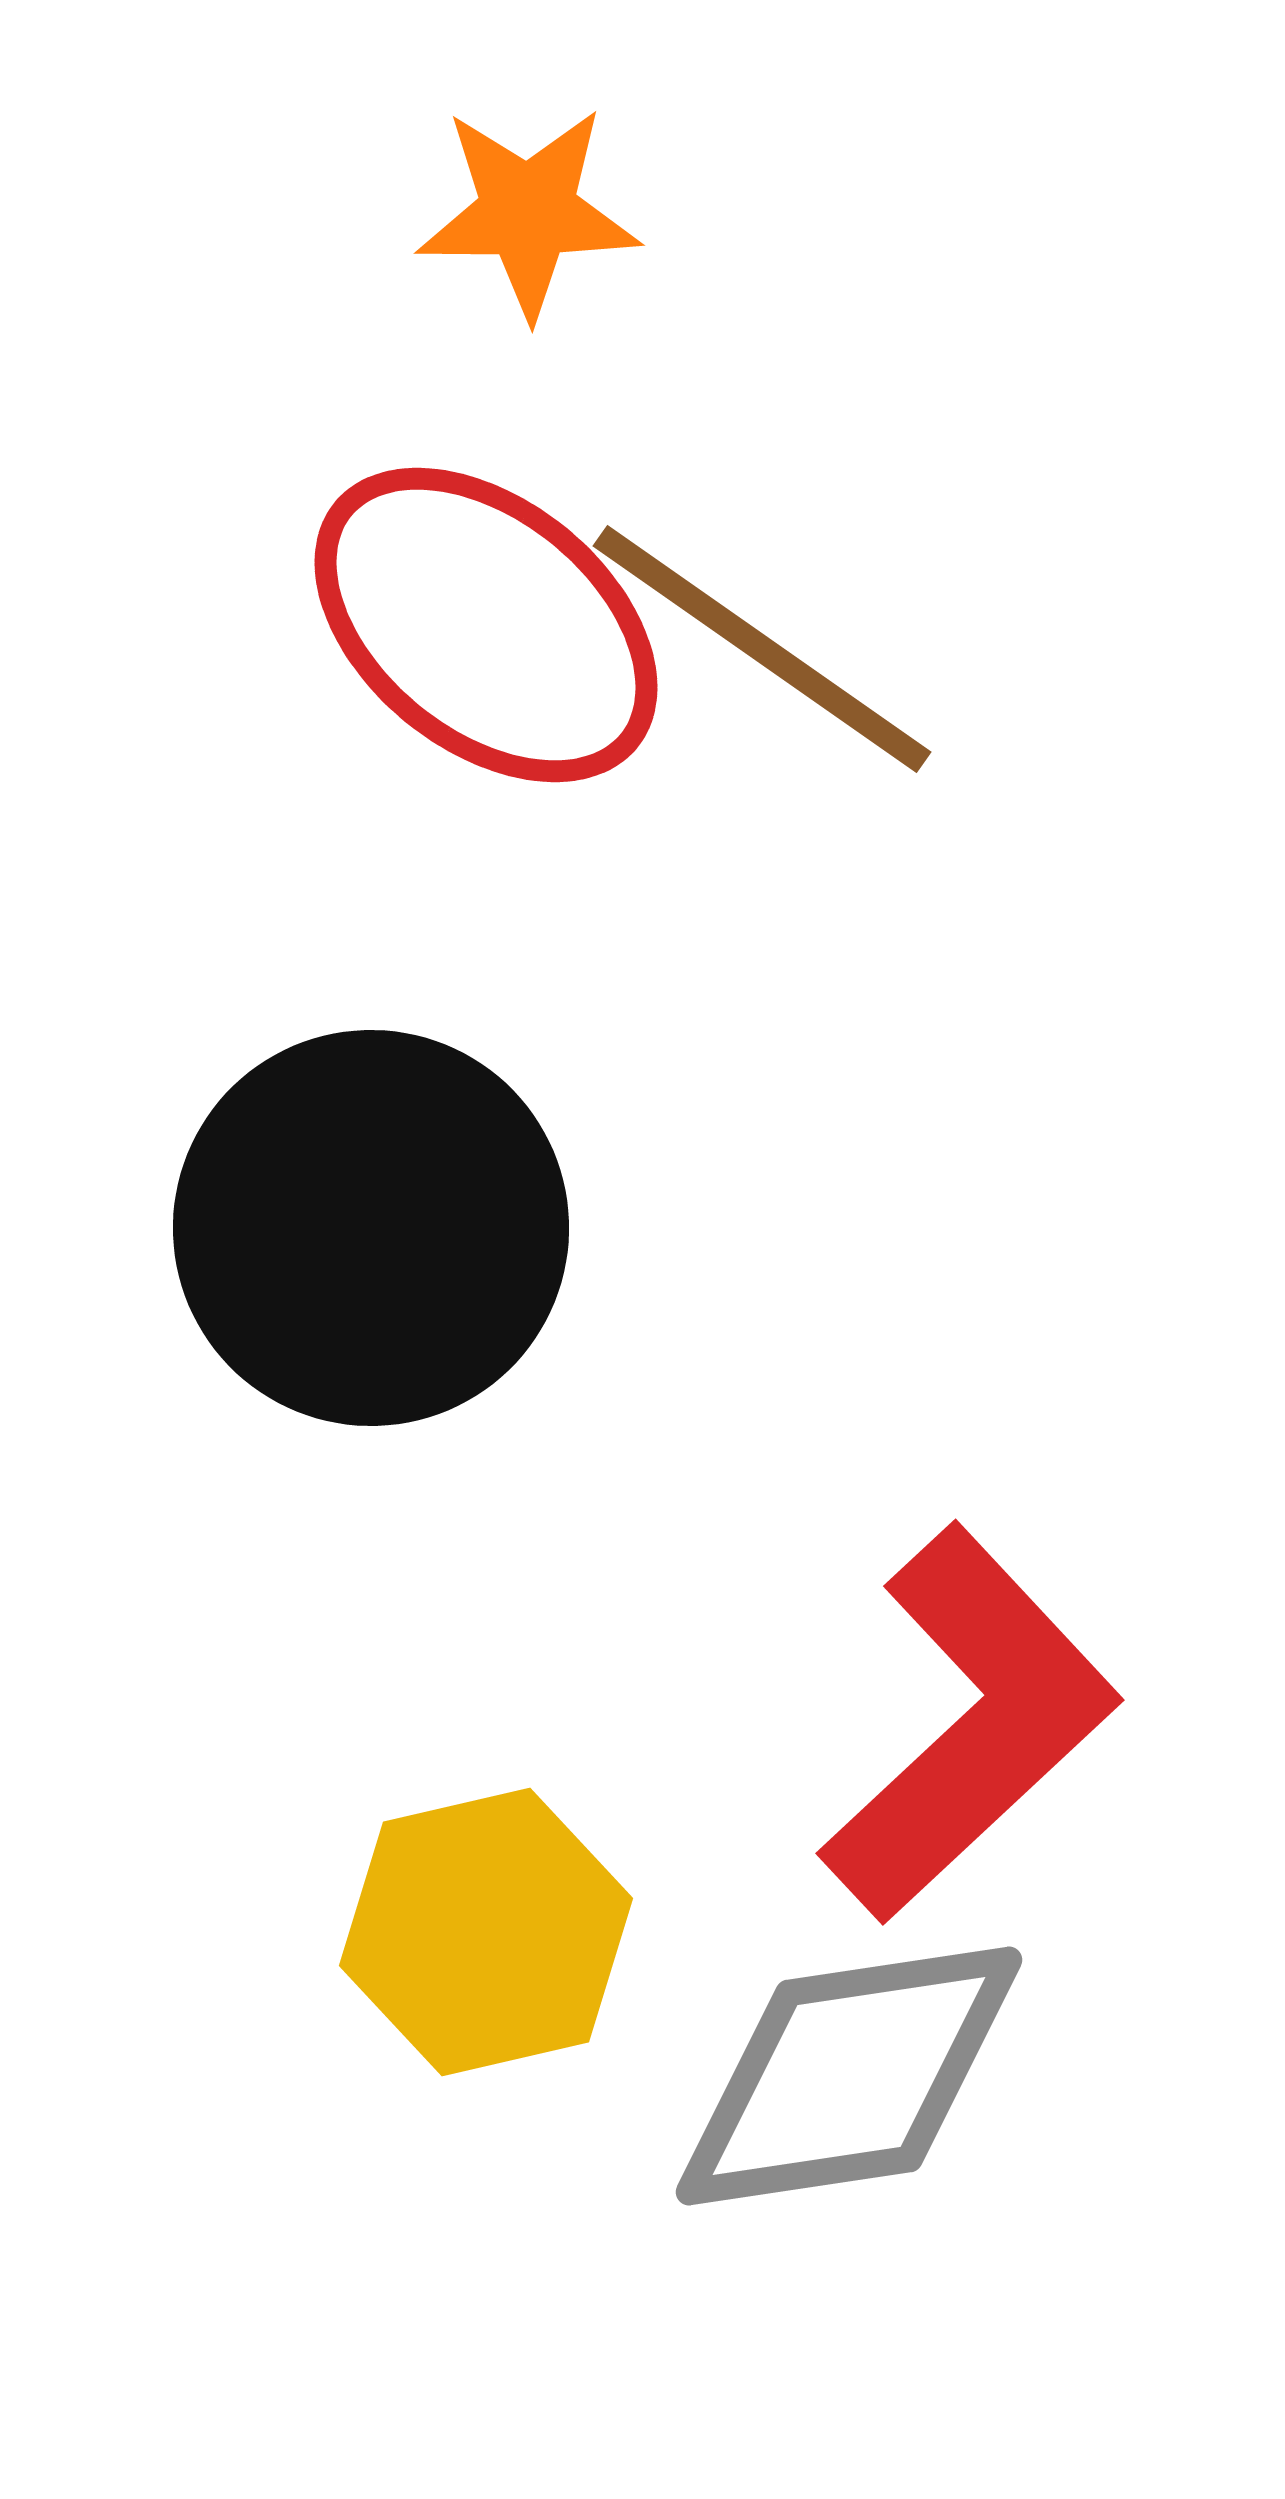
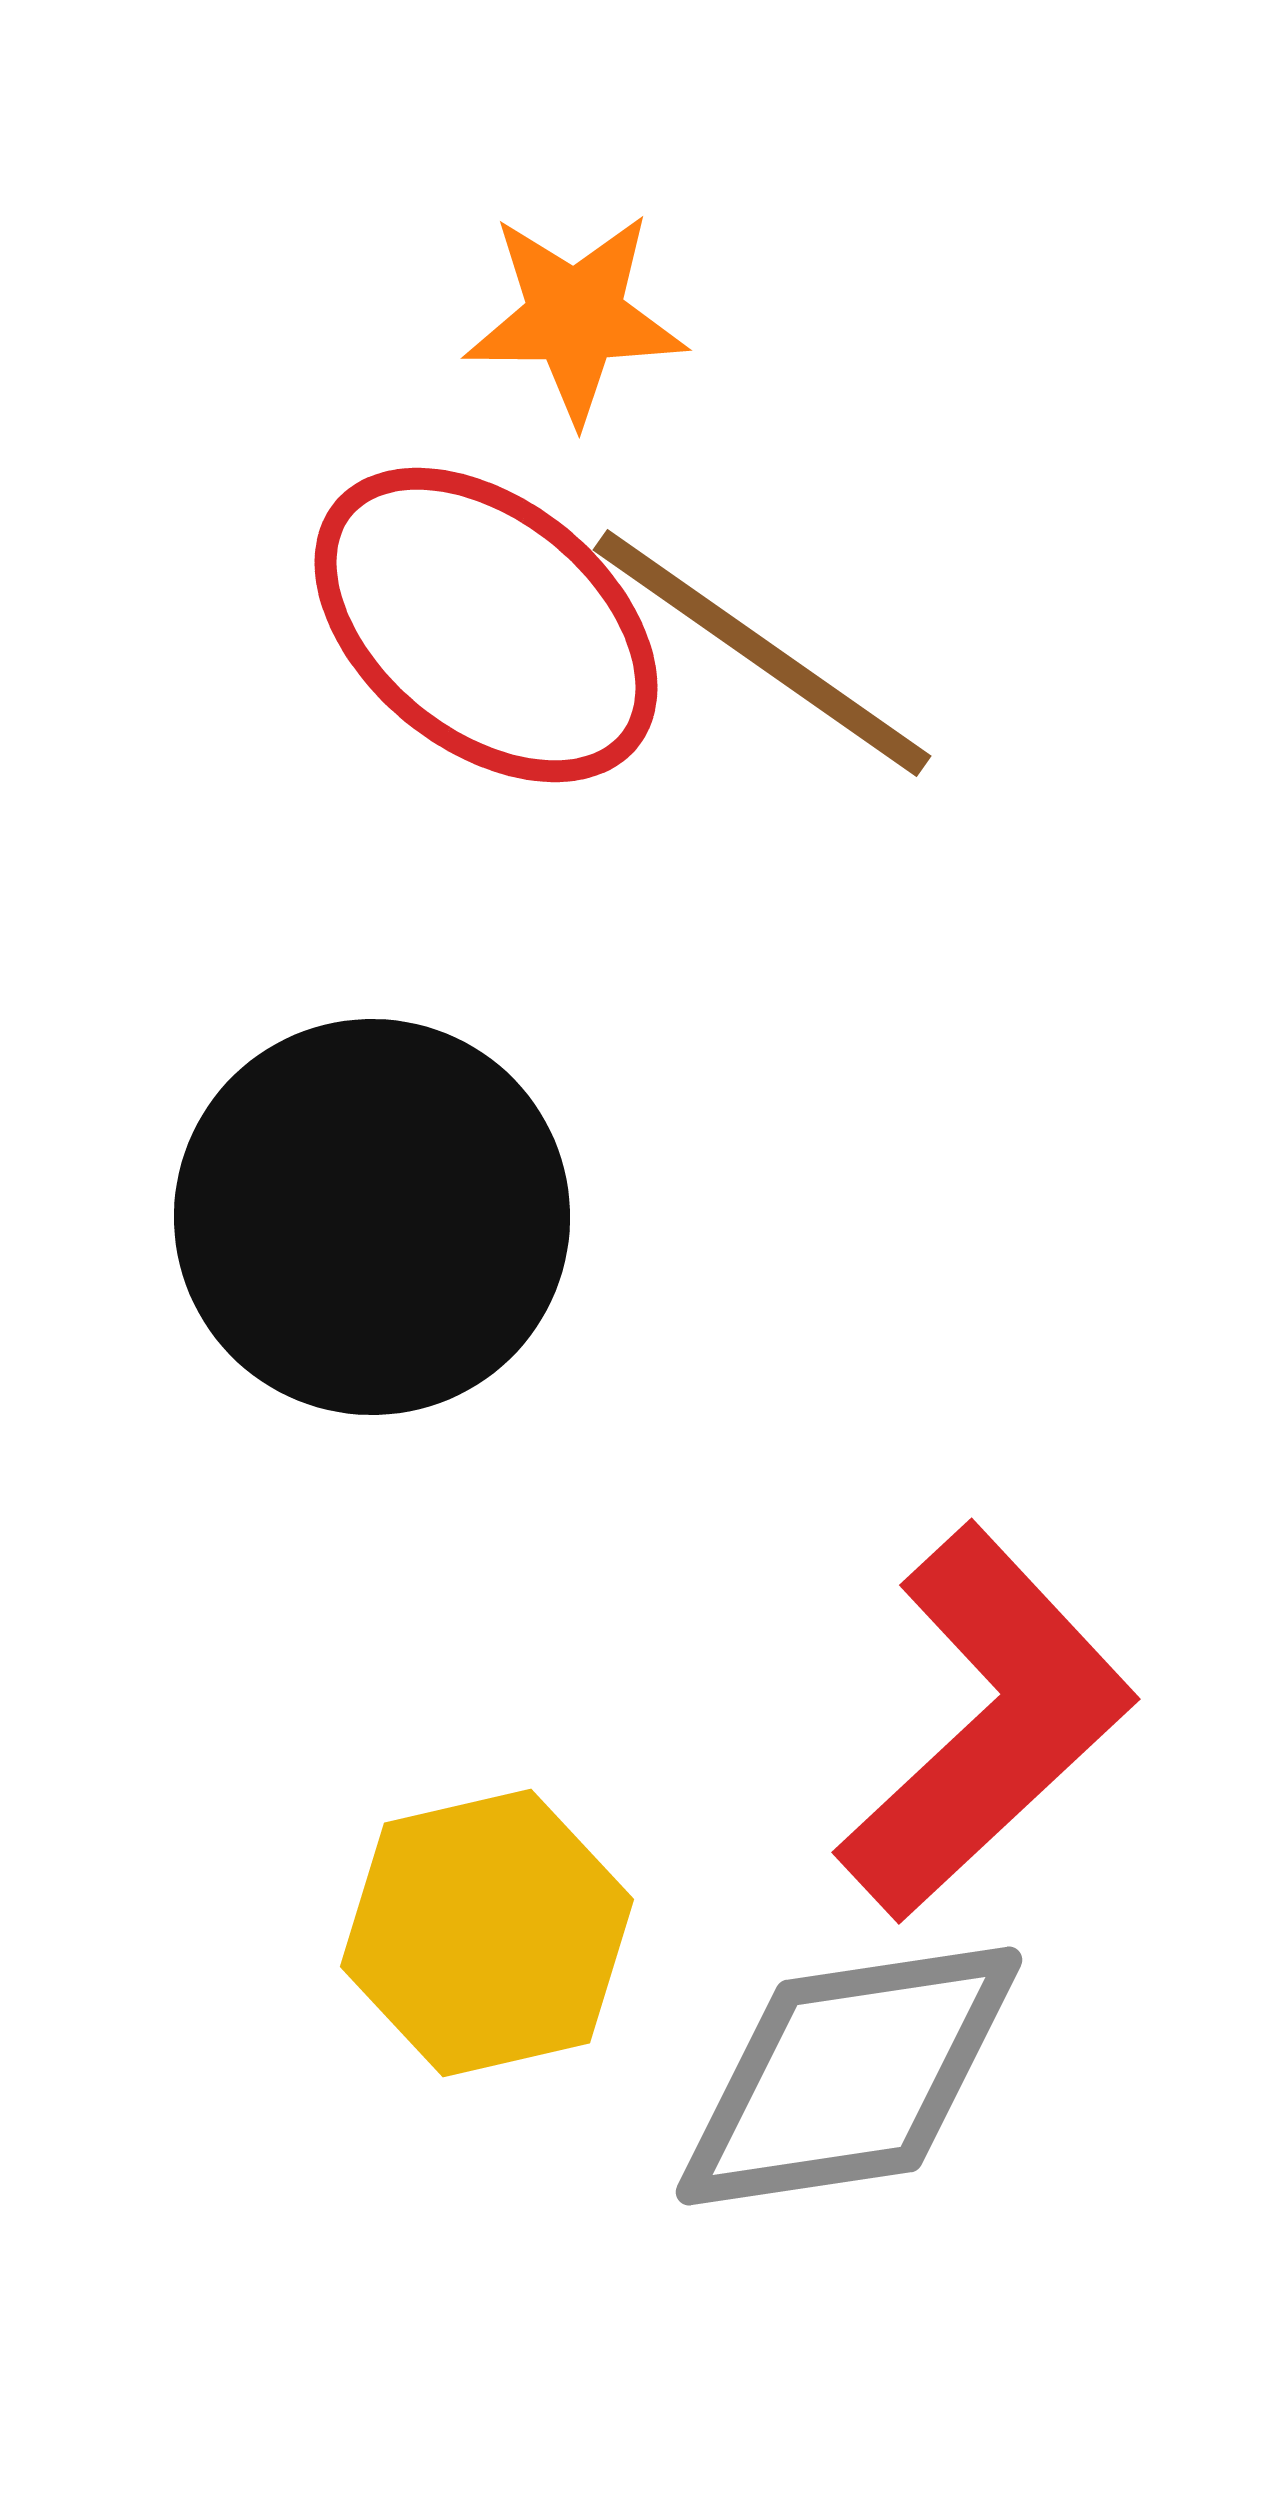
orange star: moved 47 px right, 105 px down
brown line: moved 4 px down
black circle: moved 1 px right, 11 px up
red L-shape: moved 16 px right, 1 px up
yellow hexagon: moved 1 px right, 1 px down
